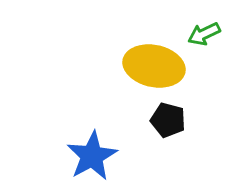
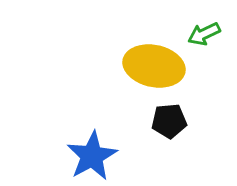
black pentagon: moved 1 px right, 1 px down; rotated 20 degrees counterclockwise
